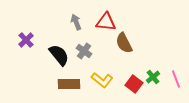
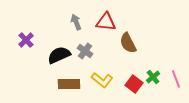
brown semicircle: moved 4 px right
gray cross: moved 1 px right
black semicircle: rotated 75 degrees counterclockwise
